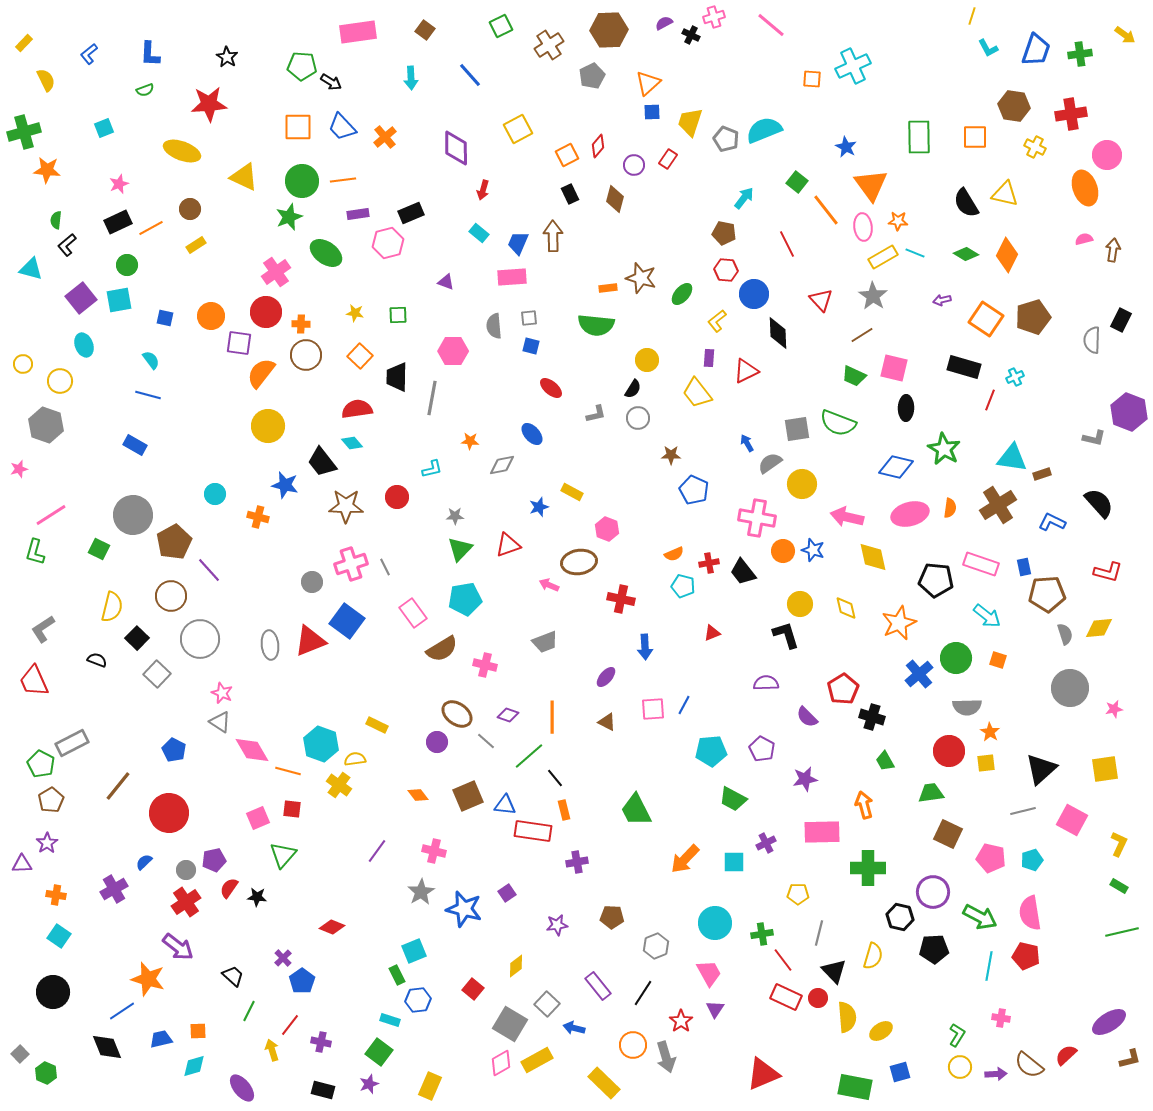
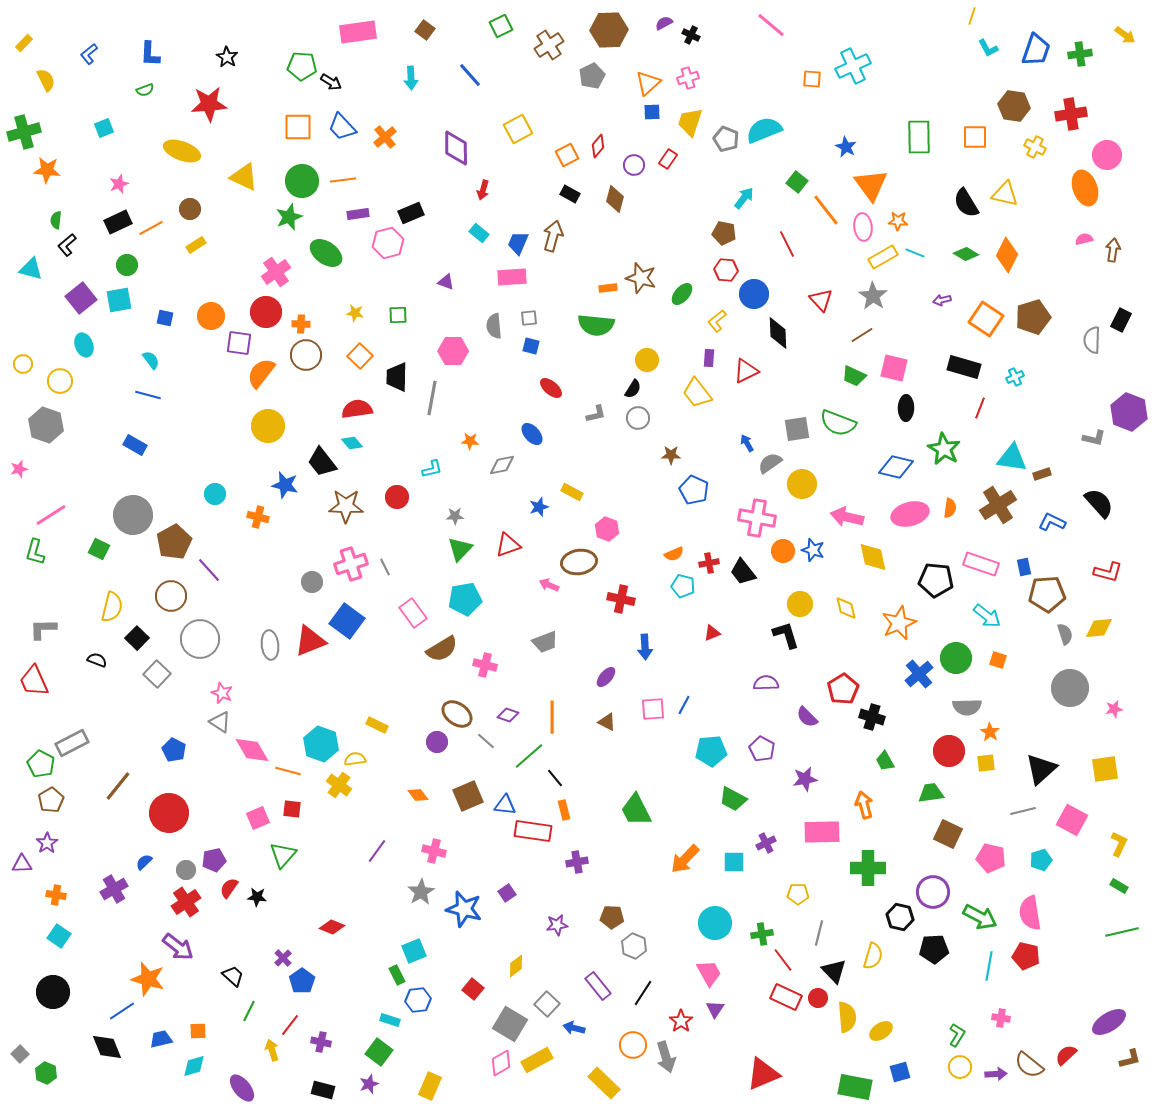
pink cross at (714, 17): moved 26 px left, 61 px down
black rectangle at (570, 194): rotated 36 degrees counterclockwise
brown arrow at (553, 236): rotated 16 degrees clockwise
red line at (990, 400): moved 10 px left, 8 px down
gray L-shape at (43, 629): rotated 32 degrees clockwise
cyan pentagon at (1032, 860): moved 9 px right
gray hexagon at (656, 946): moved 22 px left; rotated 15 degrees counterclockwise
